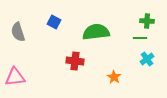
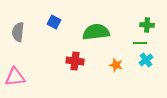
green cross: moved 4 px down
gray semicircle: rotated 24 degrees clockwise
green line: moved 5 px down
cyan cross: moved 1 px left, 1 px down
orange star: moved 2 px right, 12 px up; rotated 16 degrees counterclockwise
